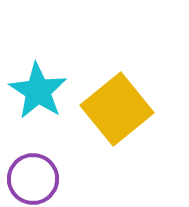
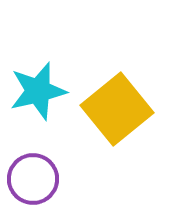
cyan star: rotated 26 degrees clockwise
